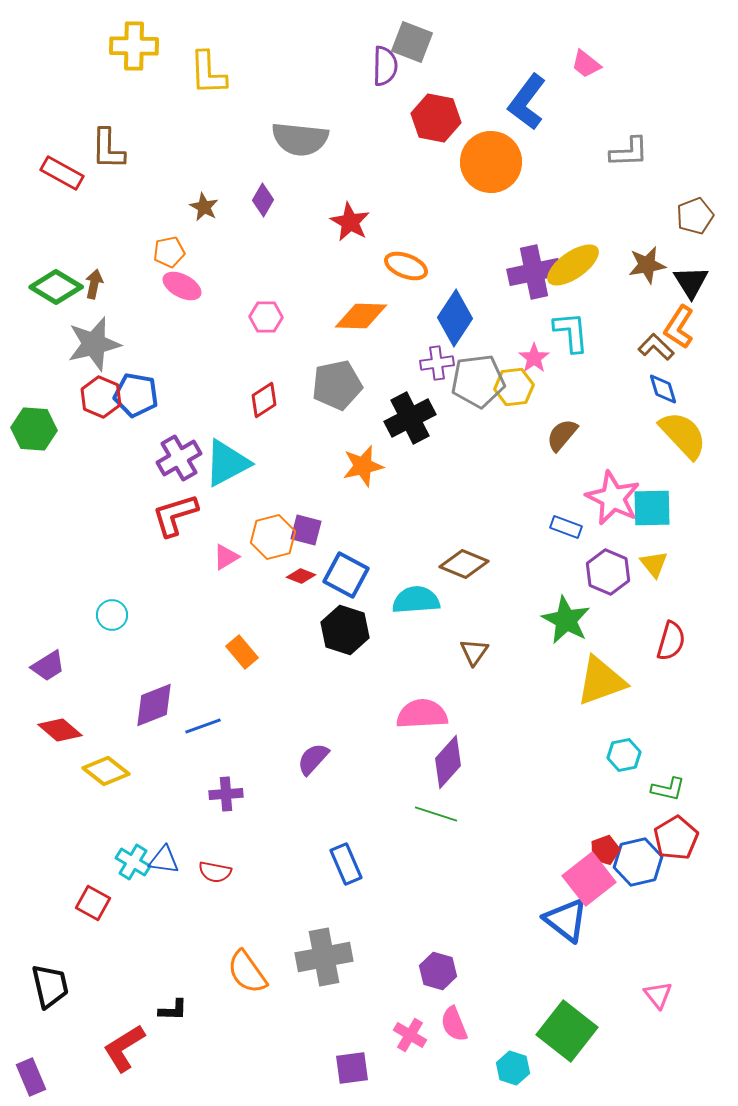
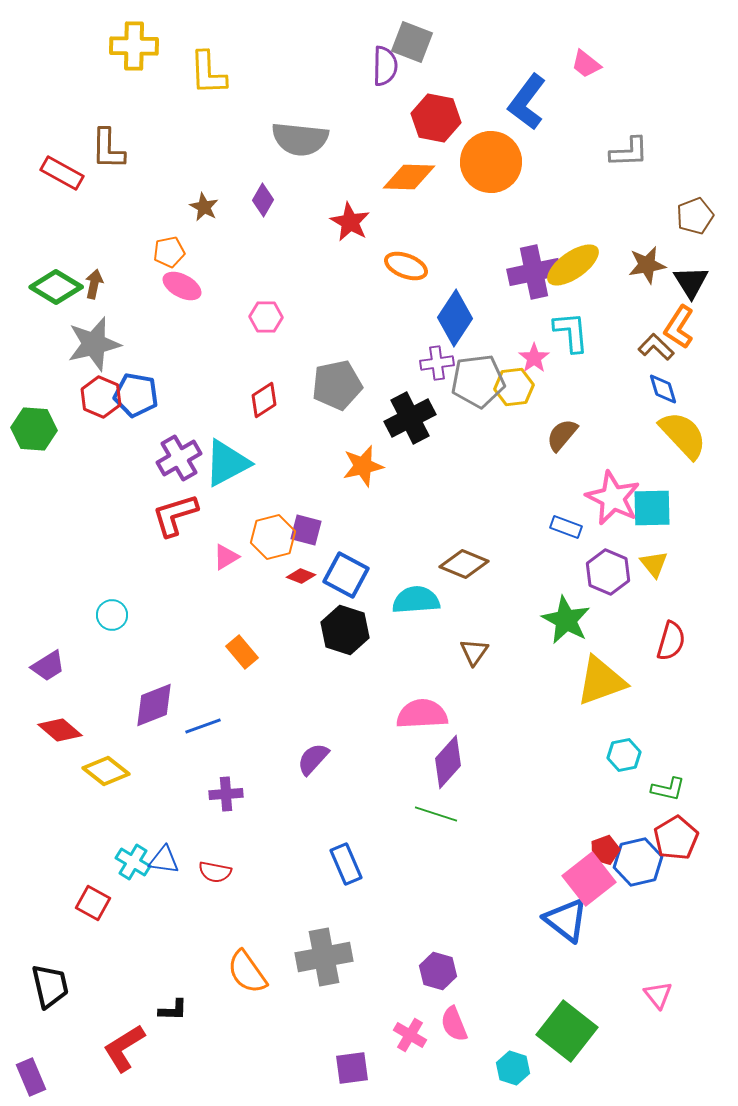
orange diamond at (361, 316): moved 48 px right, 139 px up
